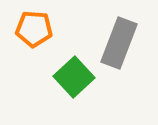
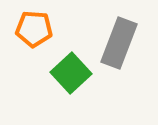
green square: moved 3 px left, 4 px up
